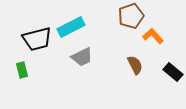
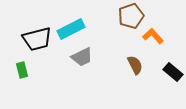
cyan rectangle: moved 2 px down
